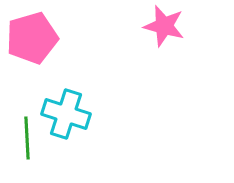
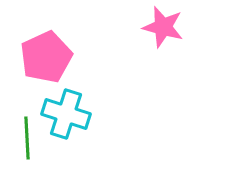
pink star: moved 1 px left, 1 px down
pink pentagon: moved 14 px right, 19 px down; rotated 9 degrees counterclockwise
